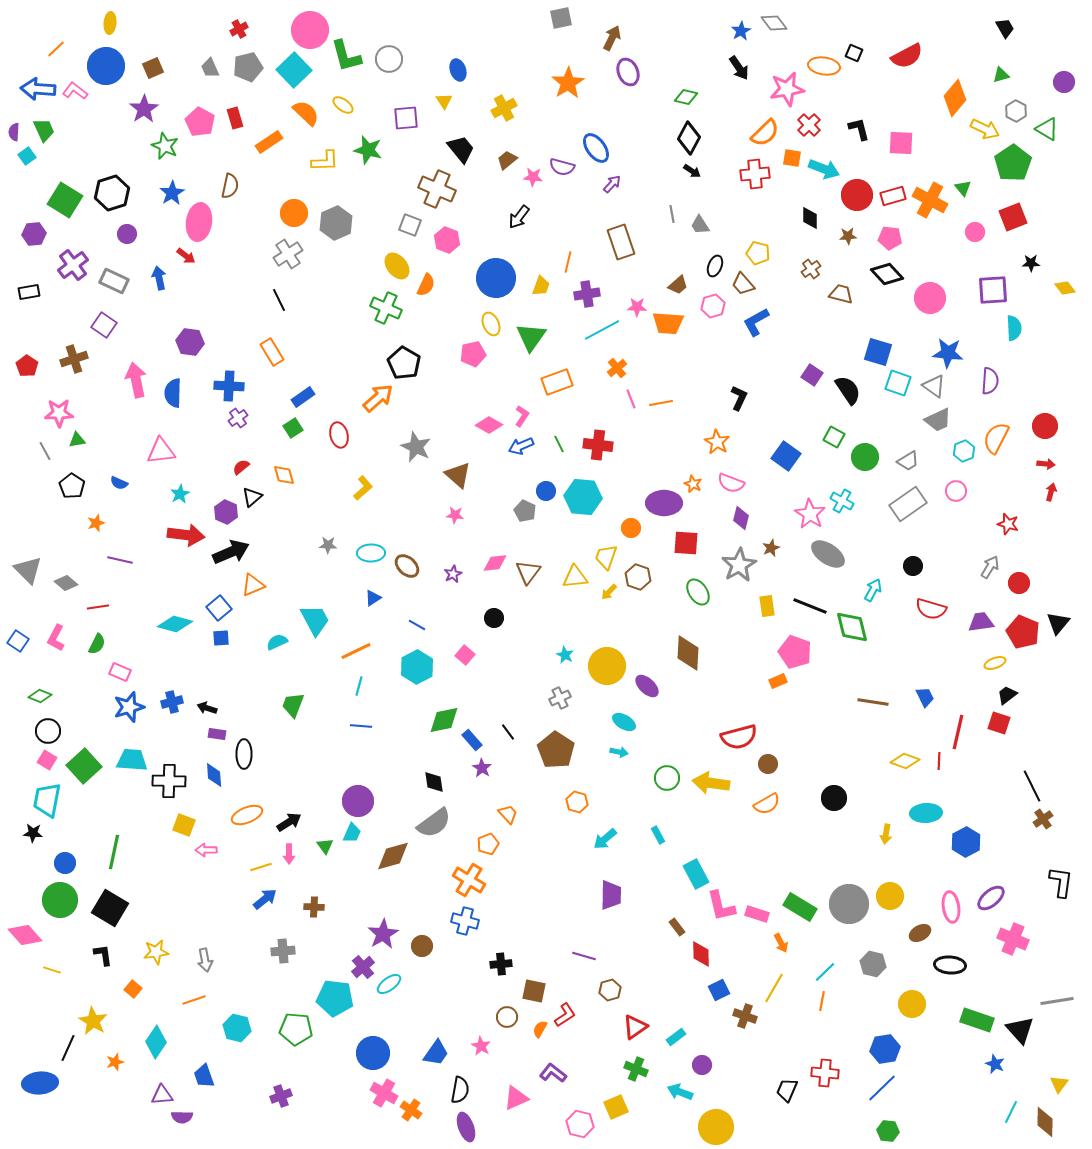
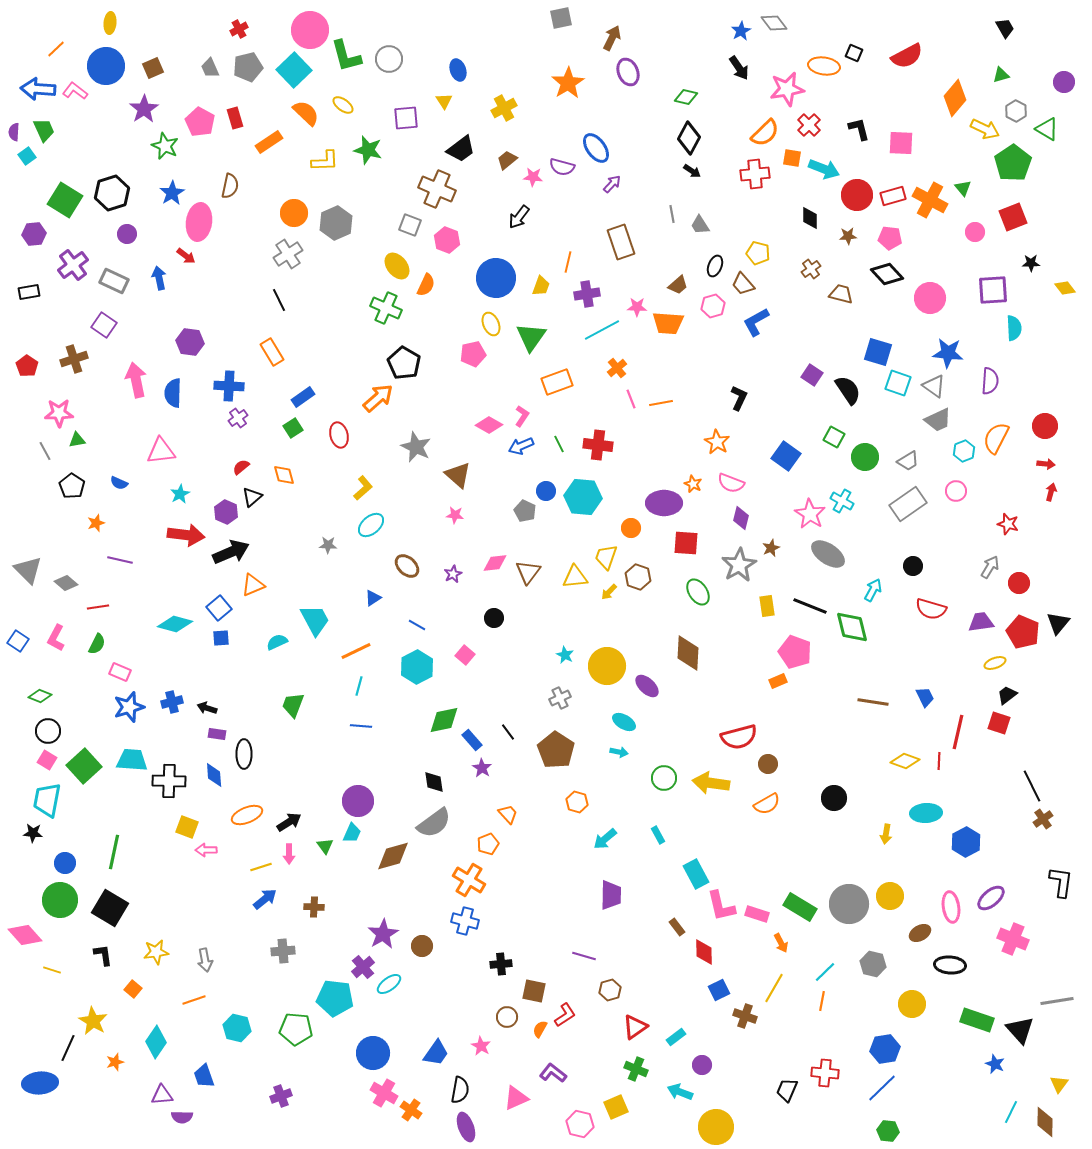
black trapezoid at (461, 149): rotated 92 degrees clockwise
cyan ellipse at (371, 553): moved 28 px up; rotated 40 degrees counterclockwise
green circle at (667, 778): moved 3 px left
yellow square at (184, 825): moved 3 px right, 2 px down
red diamond at (701, 954): moved 3 px right, 2 px up
